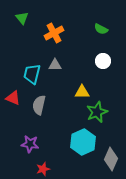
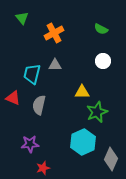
purple star: rotated 12 degrees counterclockwise
red star: moved 1 px up
